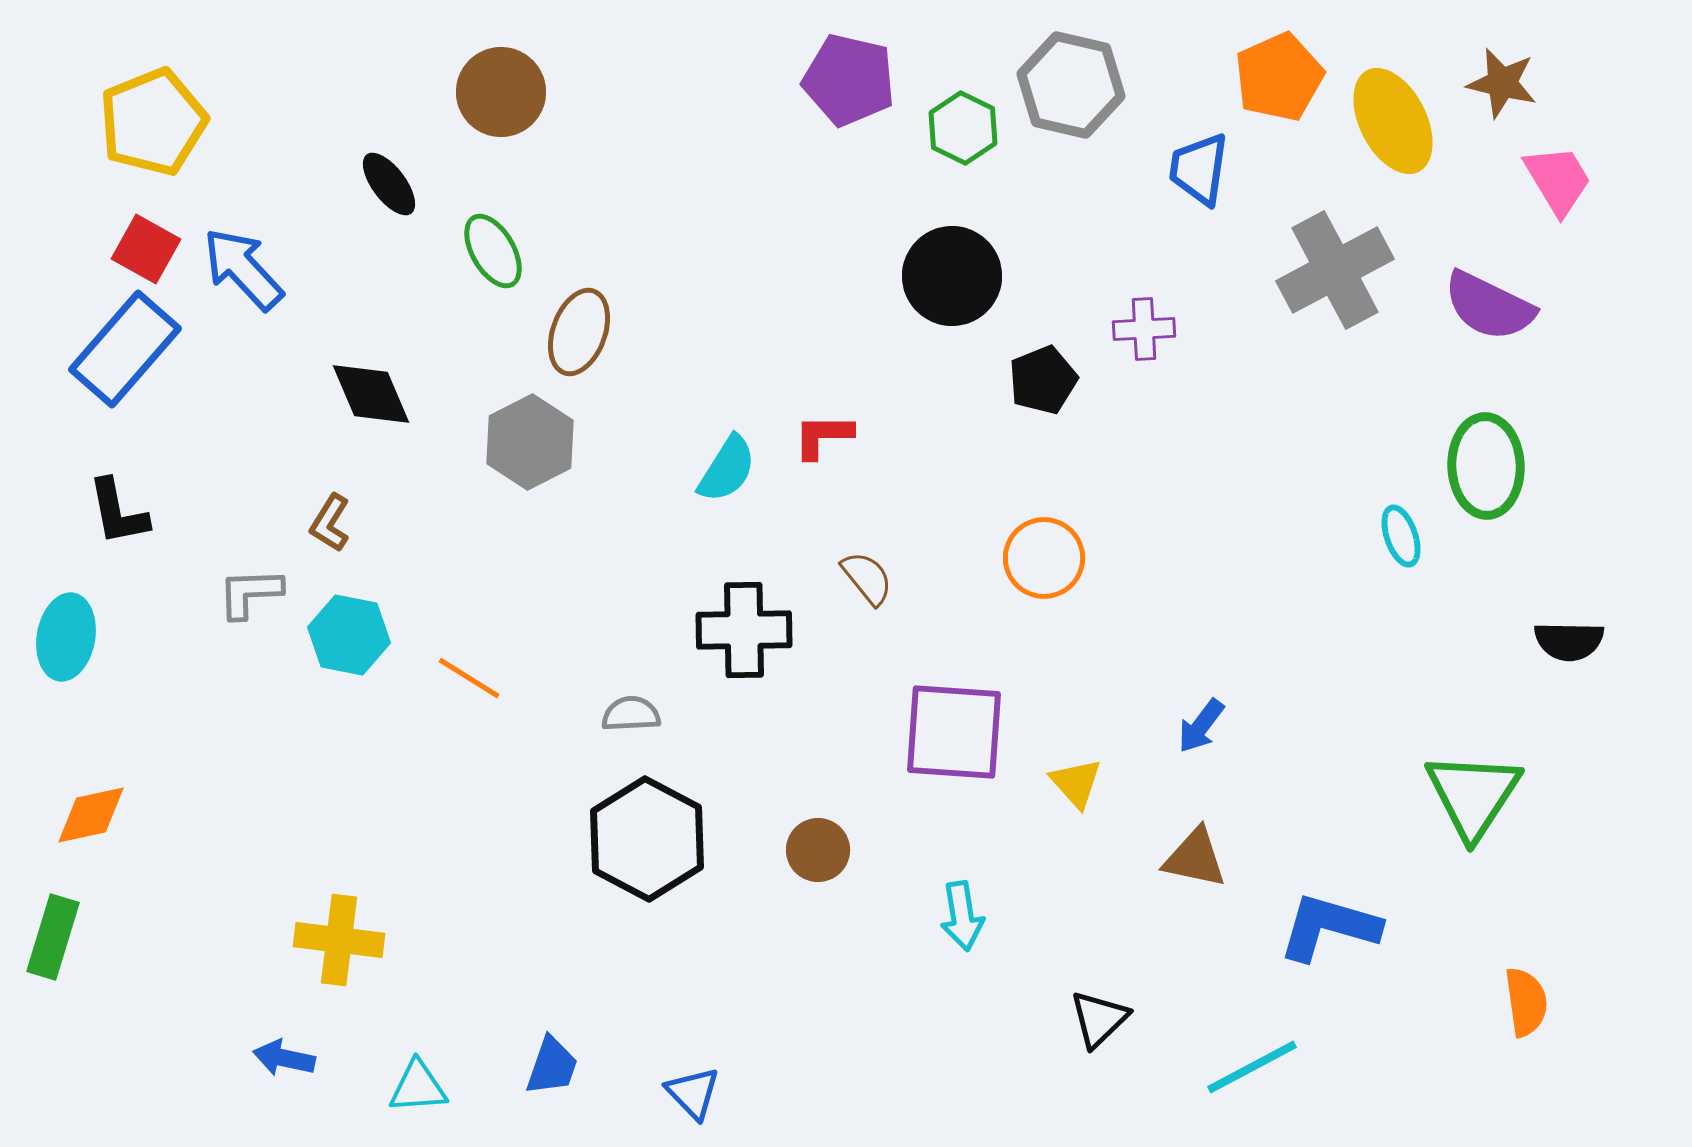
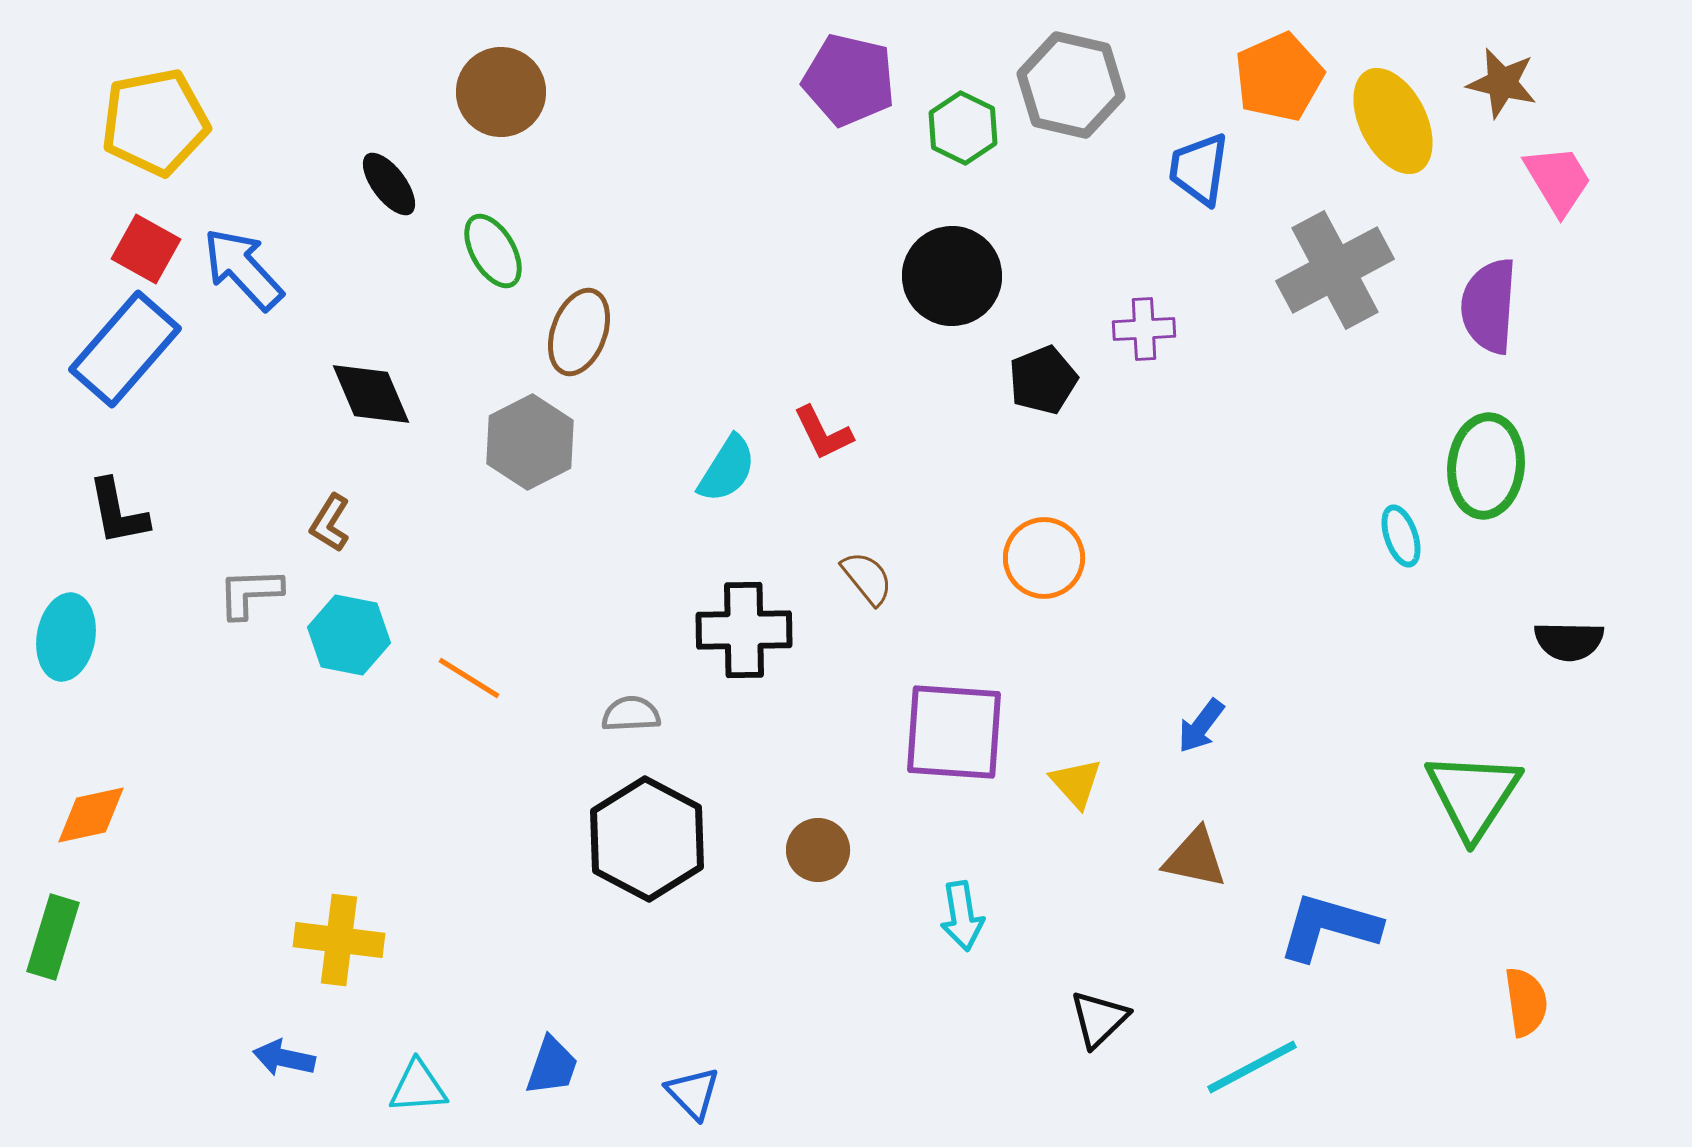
yellow pentagon at (153, 122): moved 2 px right; rotated 11 degrees clockwise
purple semicircle at (1489, 306): rotated 68 degrees clockwise
red L-shape at (823, 436): moved 3 px up; rotated 116 degrees counterclockwise
green ellipse at (1486, 466): rotated 8 degrees clockwise
